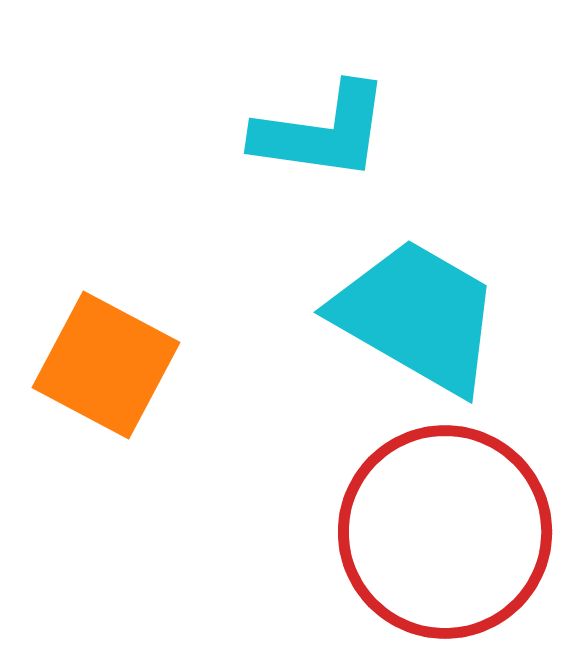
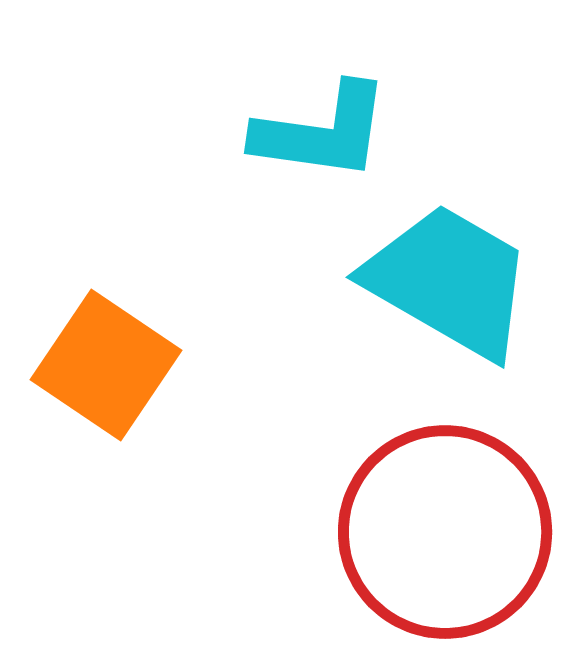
cyan trapezoid: moved 32 px right, 35 px up
orange square: rotated 6 degrees clockwise
